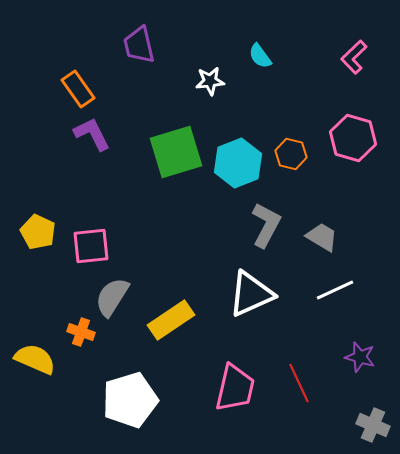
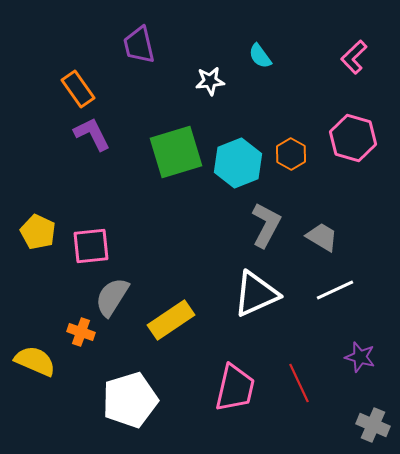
orange hexagon: rotated 16 degrees clockwise
white triangle: moved 5 px right
yellow semicircle: moved 2 px down
